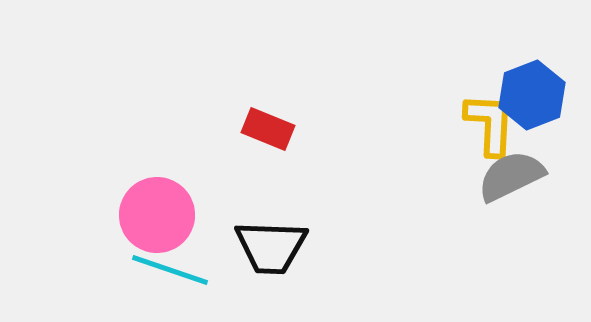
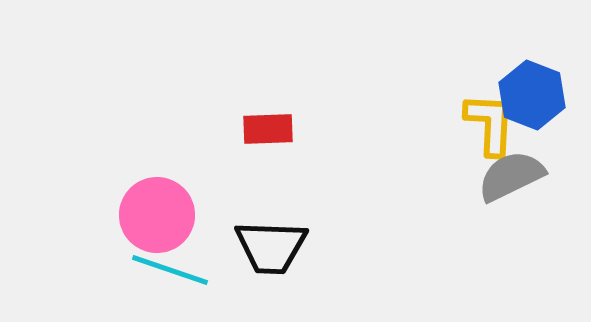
blue hexagon: rotated 18 degrees counterclockwise
red rectangle: rotated 24 degrees counterclockwise
